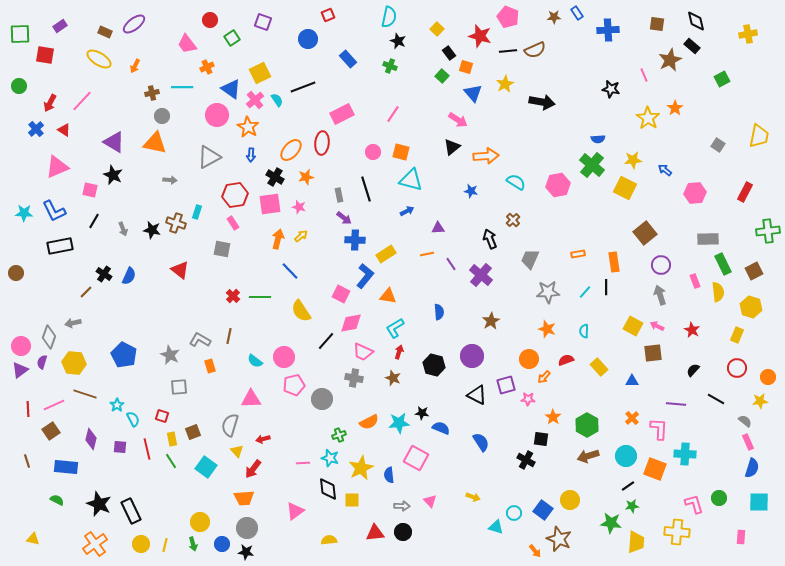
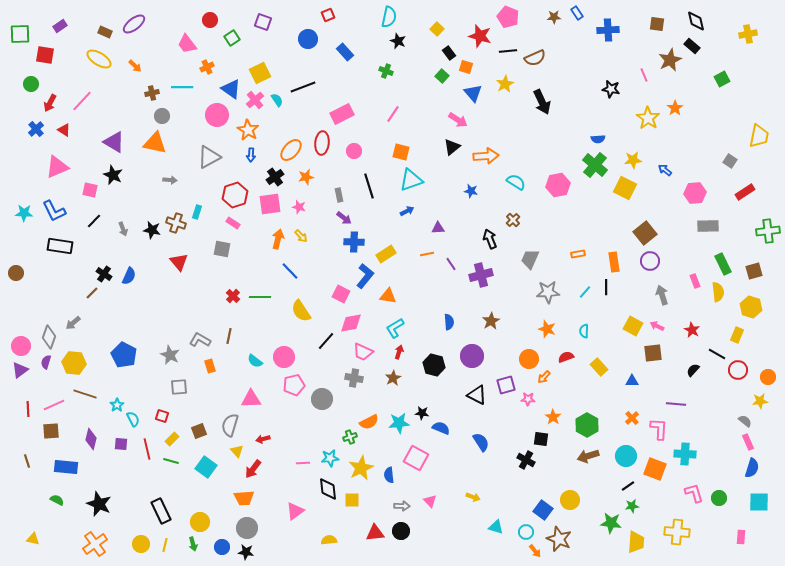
brown semicircle at (535, 50): moved 8 px down
blue rectangle at (348, 59): moved 3 px left, 7 px up
orange arrow at (135, 66): rotated 72 degrees counterclockwise
green cross at (390, 66): moved 4 px left, 5 px down
green circle at (19, 86): moved 12 px right, 2 px up
black arrow at (542, 102): rotated 55 degrees clockwise
orange star at (248, 127): moved 3 px down
gray square at (718, 145): moved 12 px right, 16 px down
pink circle at (373, 152): moved 19 px left, 1 px up
green cross at (592, 165): moved 3 px right
black cross at (275, 177): rotated 24 degrees clockwise
cyan triangle at (411, 180): rotated 35 degrees counterclockwise
black line at (366, 189): moved 3 px right, 3 px up
red rectangle at (745, 192): rotated 30 degrees clockwise
red hexagon at (235, 195): rotated 10 degrees counterclockwise
black line at (94, 221): rotated 14 degrees clockwise
pink rectangle at (233, 223): rotated 24 degrees counterclockwise
yellow arrow at (301, 236): rotated 88 degrees clockwise
gray rectangle at (708, 239): moved 13 px up
blue cross at (355, 240): moved 1 px left, 2 px down
black rectangle at (60, 246): rotated 20 degrees clockwise
purple circle at (661, 265): moved 11 px left, 4 px up
red triangle at (180, 270): moved 1 px left, 8 px up; rotated 12 degrees clockwise
brown square at (754, 271): rotated 12 degrees clockwise
purple cross at (481, 275): rotated 35 degrees clockwise
brown line at (86, 292): moved 6 px right, 1 px down
gray arrow at (660, 295): moved 2 px right
blue semicircle at (439, 312): moved 10 px right, 10 px down
gray arrow at (73, 323): rotated 28 degrees counterclockwise
red semicircle at (566, 360): moved 3 px up
purple semicircle at (42, 362): moved 4 px right
red circle at (737, 368): moved 1 px right, 2 px down
brown star at (393, 378): rotated 21 degrees clockwise
black line at (716, 399): moved 1 px right, 45 px up
brown square at (51, 431): rotated 30 degrees clockwise
brown square at (193, 432): moved 6 px right, 1 px up
green cross at (339, 435): moved 11 px right, 2 px down
yellow rectangle at (172, 439): rotated 56 degrees clockwise
purple square at (120, 447): moved 1 px right, 3 px up
cyan star at (330, 458): rotated 24 degrees counterclockwise
green line at (171, 461): rotated 42 degrees counterclockwise
pink L-shape at (694, 504): moved 11 px up
black rectangle at (131, 511): moved 30 px right
cyan circle at (514, 513): moved 12 px right, 19 px down
black circle at (403, 532): moved 2 px left, 1 px up
blue circle at (222, 544): moved 3 px down
